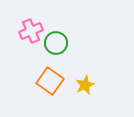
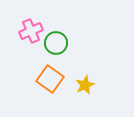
orange square: moved 2 px up
